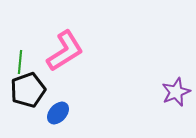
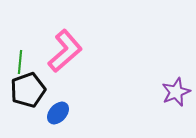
pink L-shape: rotated 9 degrees counterclockwise
